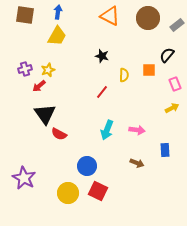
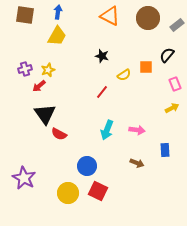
orange square: moved 3 px left, 3 px up
yellow semicircle: rotated 56 degrees clockwise
